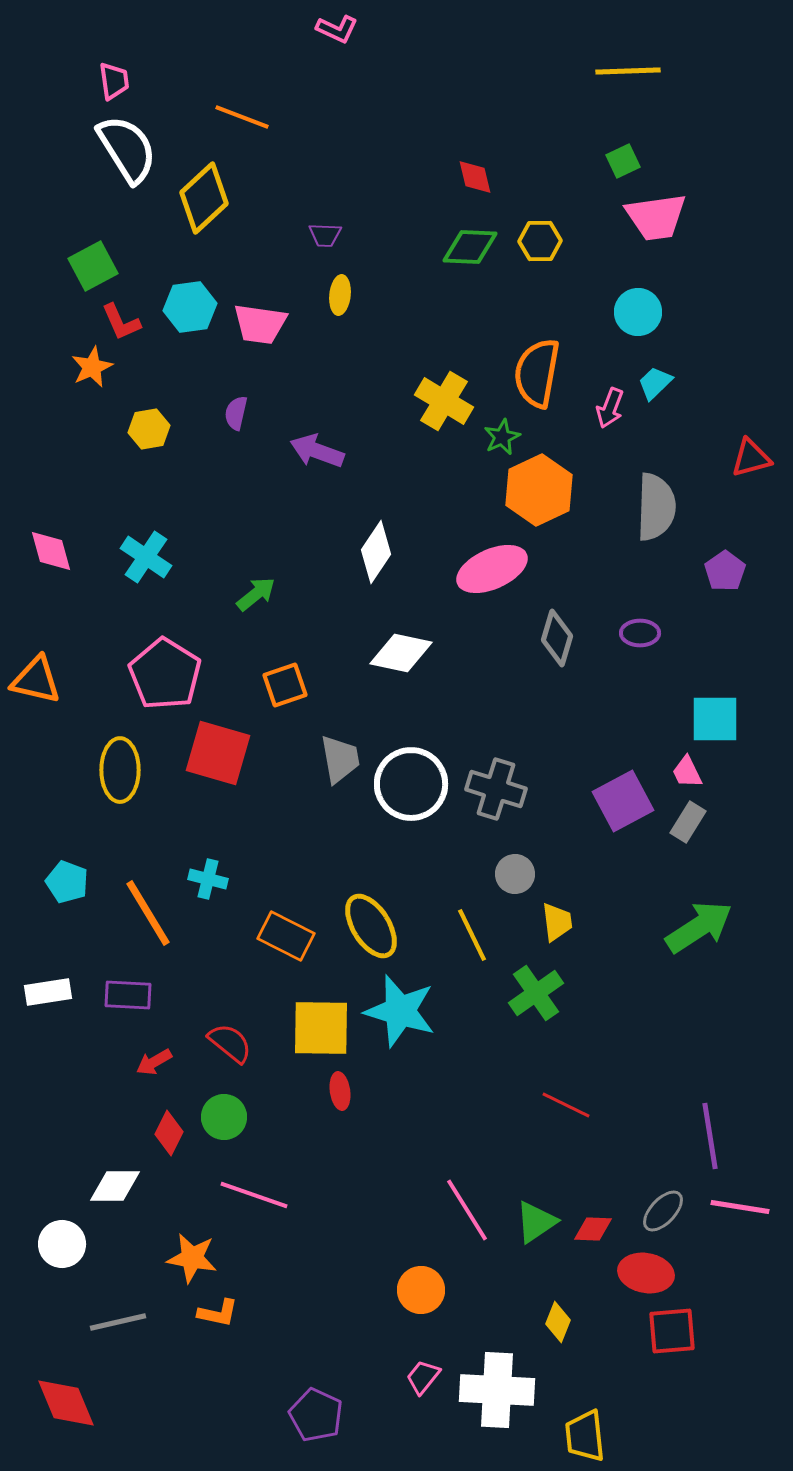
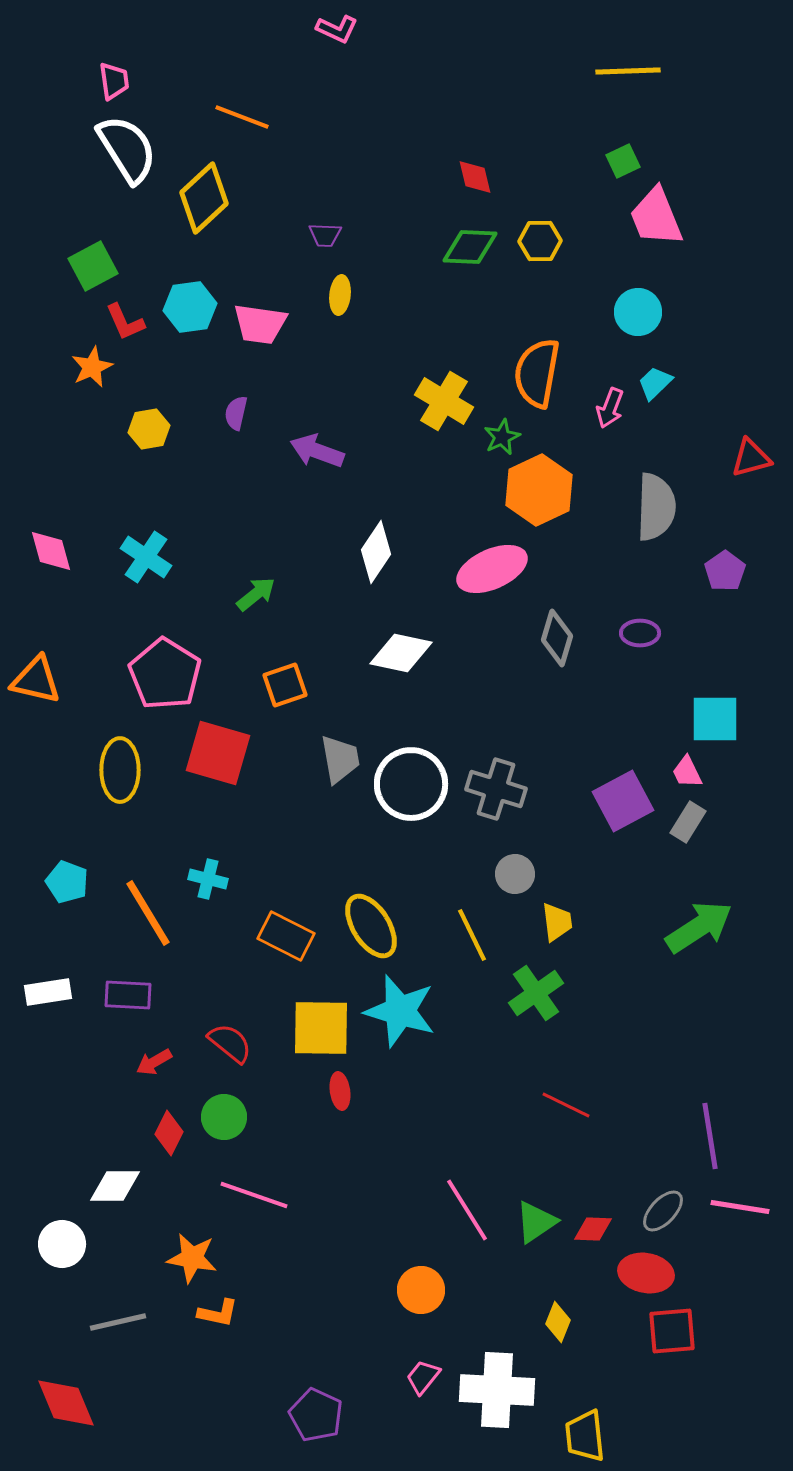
pink trapezoid at (656, 217): rotated 76 degrees clockwise
red L-shape at (121, 322): moved 4 px right
